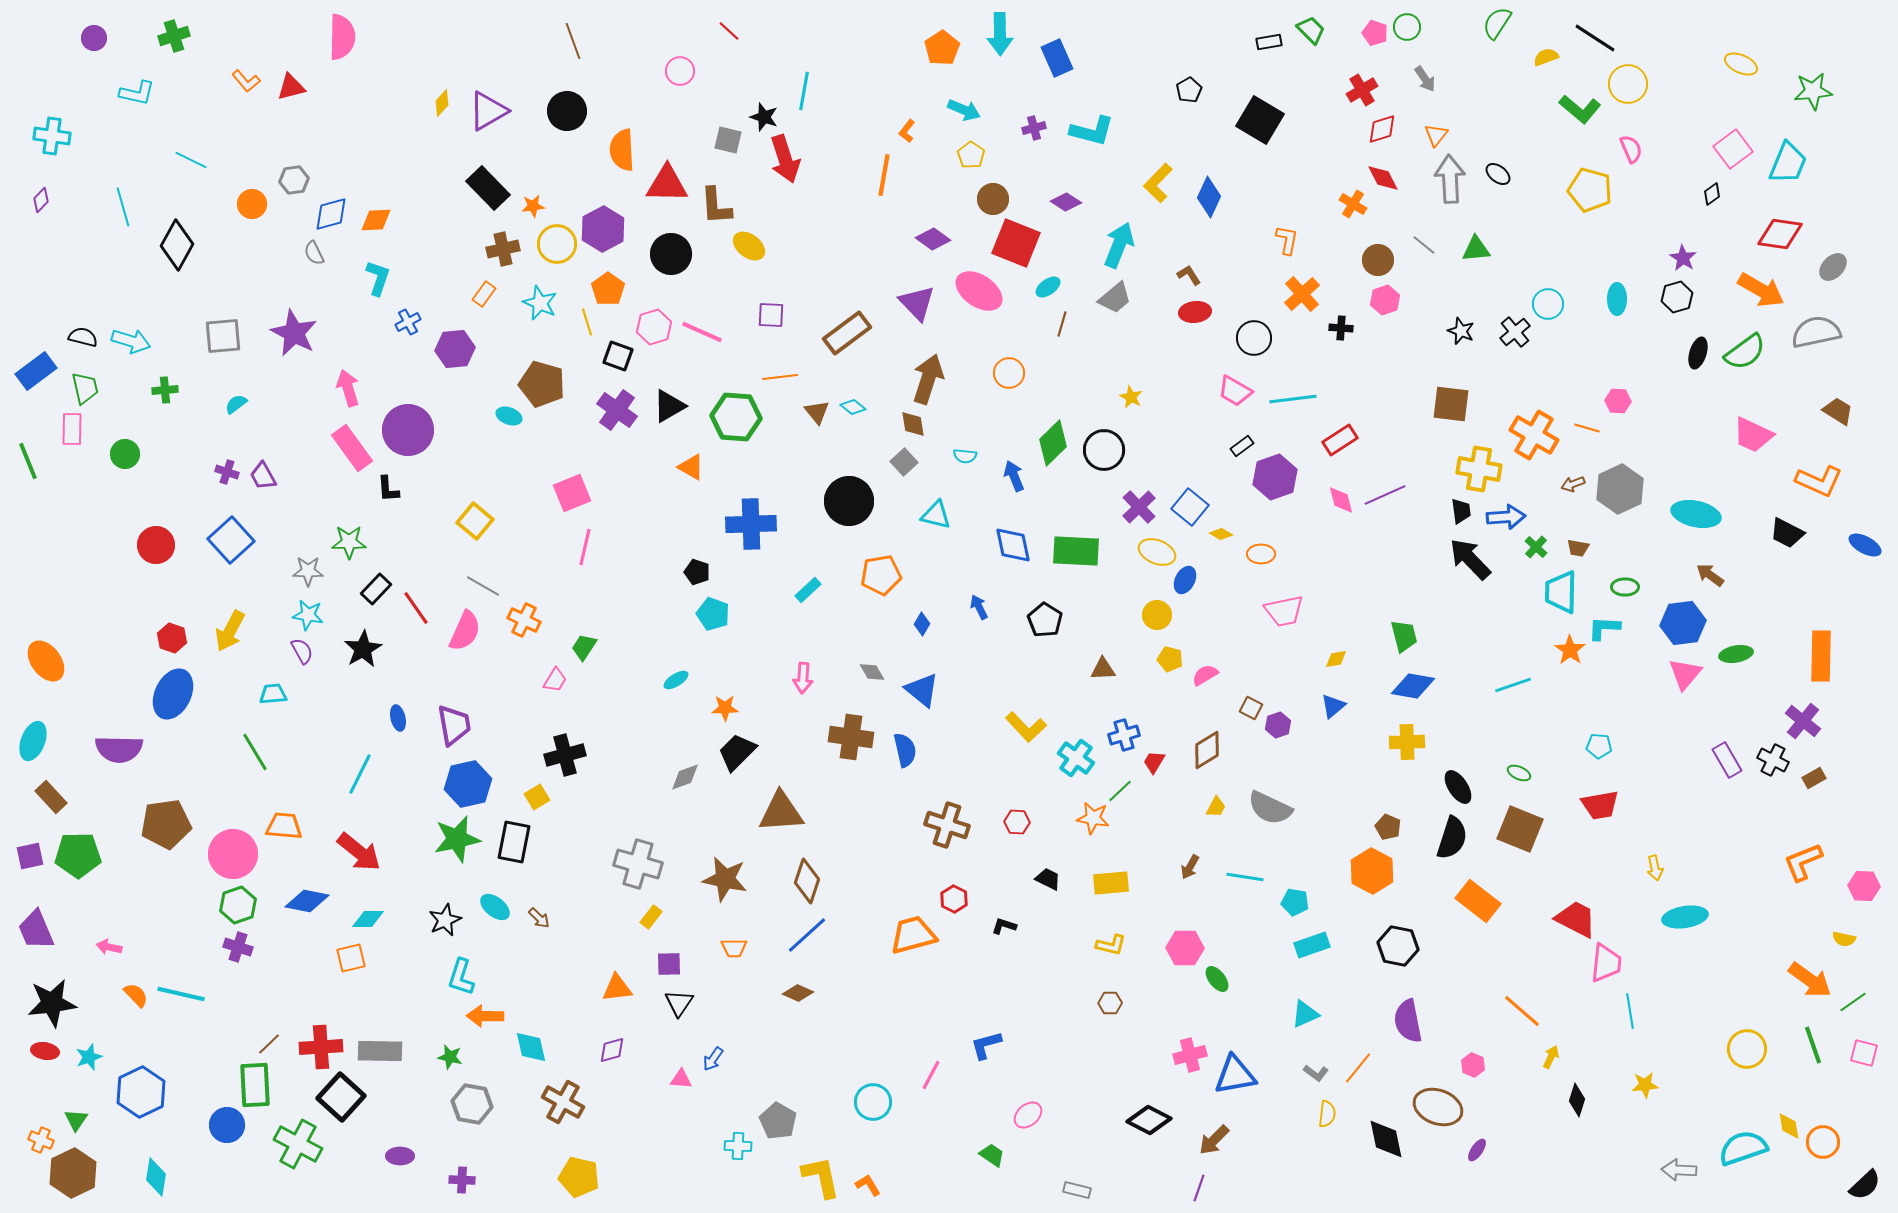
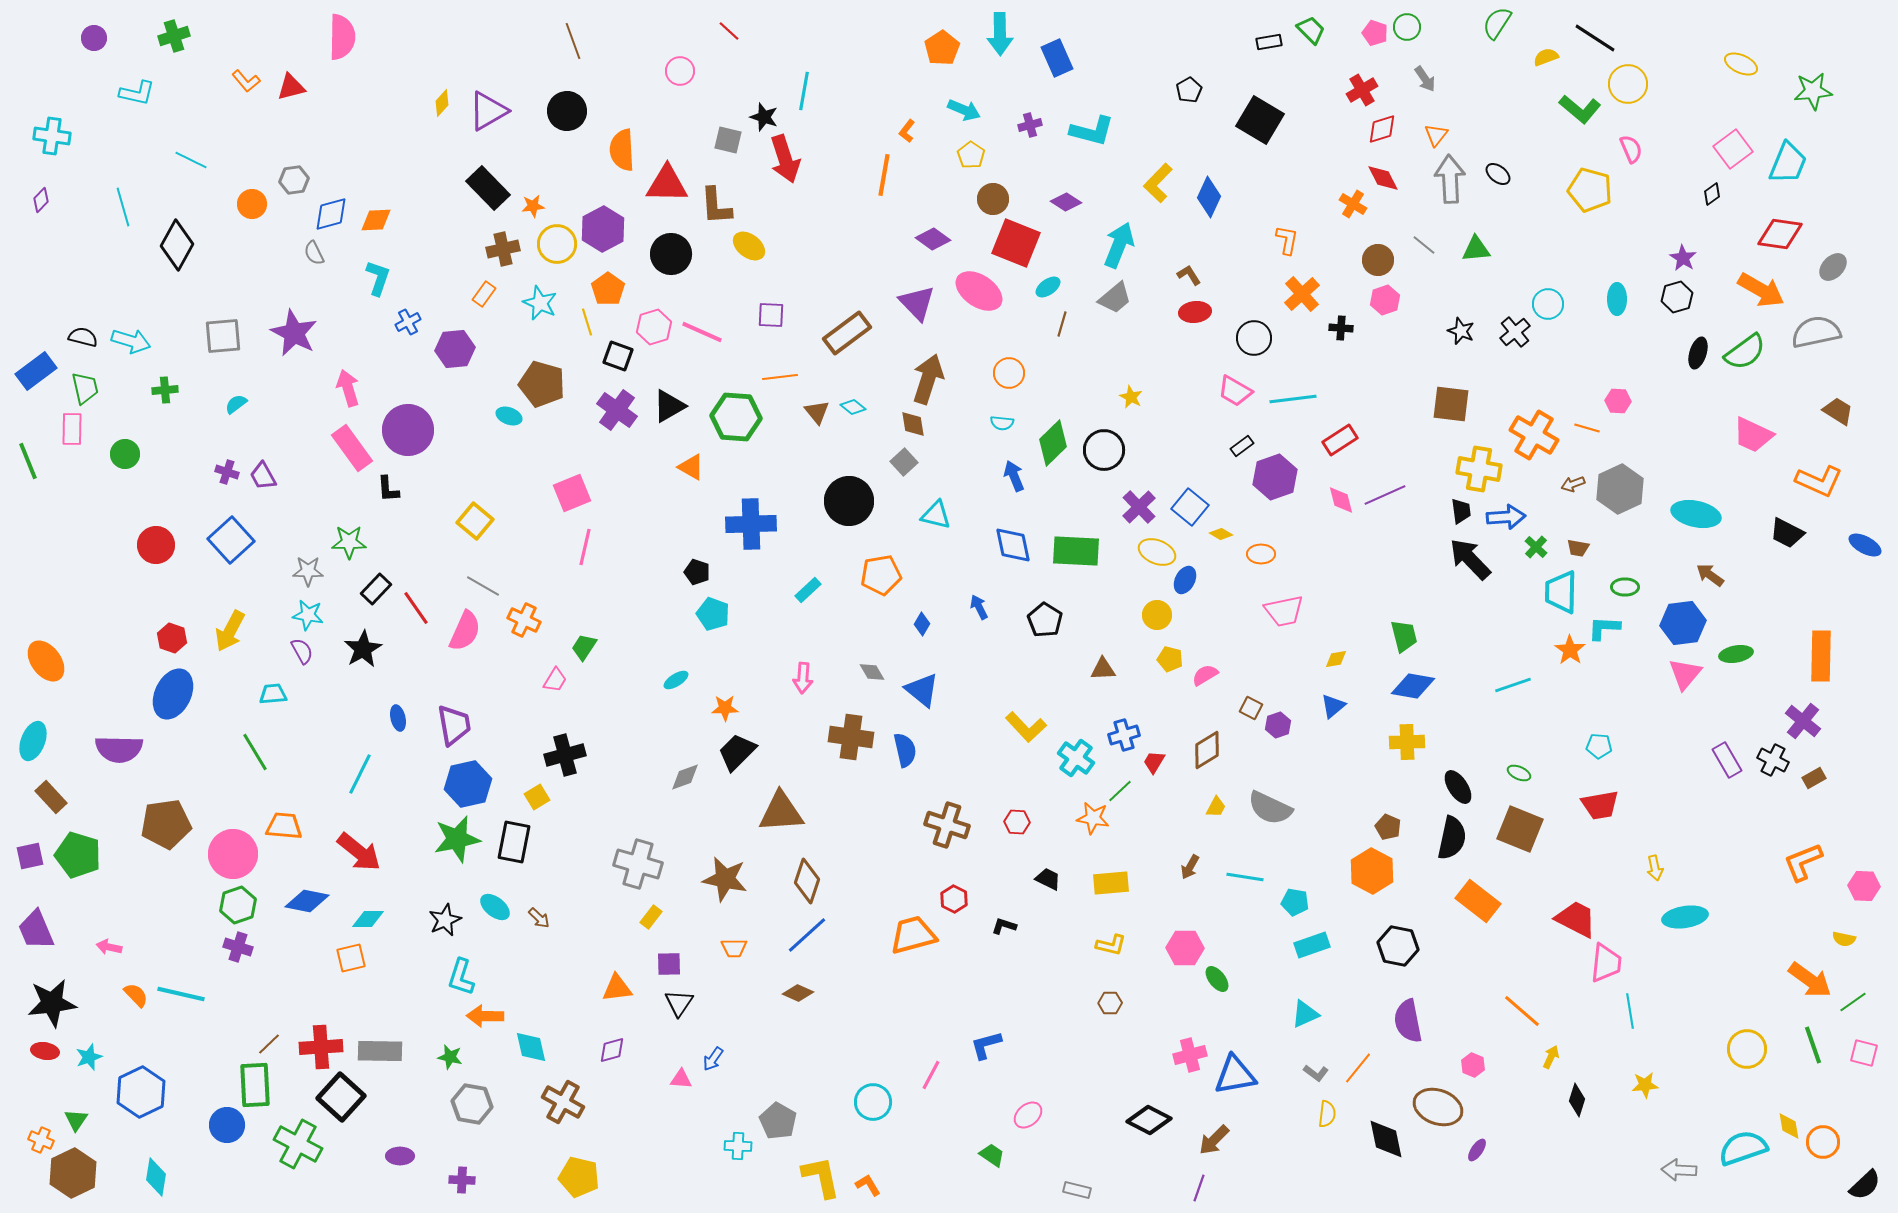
purple cross at (1034, 128): moved 4 px left, 3 px up
cyan semicircle at (965, 456): moved 37 px right, 33 px up
black semicircle at (1452, 838): rotated 6 degrees counterclockwise
green pentagon at (78, 855): rotated 18 degrees clockwise
